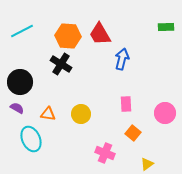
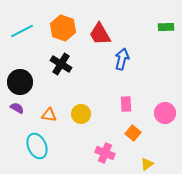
orange hexagon: moved 5 px left, 8 px up; rotated 15 degrees clockwise
orange triangle: moved 1 px right, 1 px down
cyan ellipse: moved 6 px right, 7 px down
